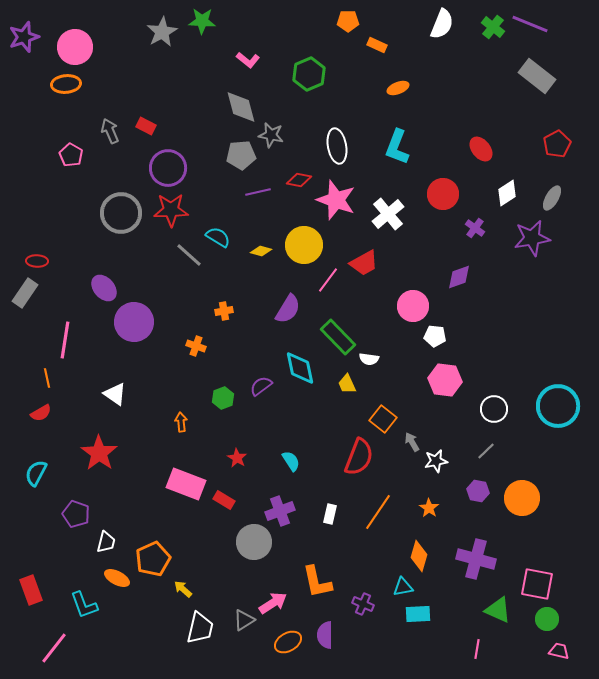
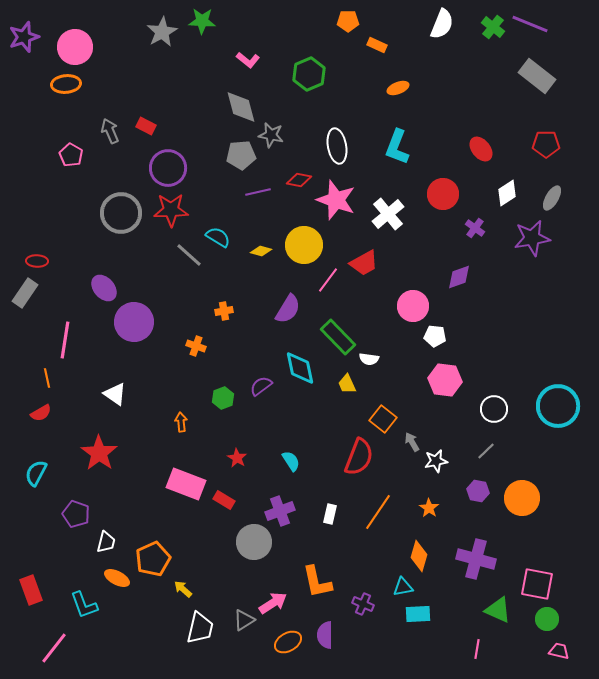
red pentagon at (557, 144): moved 11 px left; rotated 28 degrees clockwise
